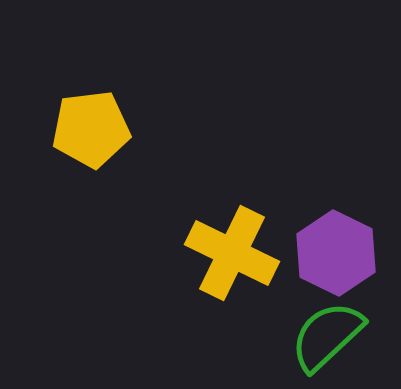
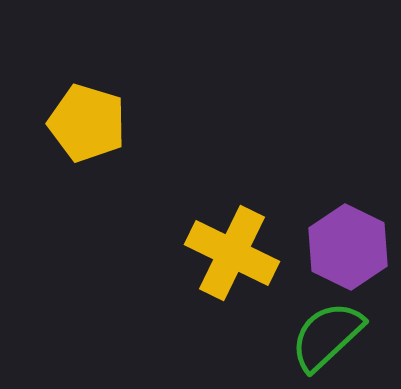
yellow pentagon: moved 4 px left, 6 px up; rotated 24 degrees clockwise
purple hexagon: moved 12 px right, 6 px up
